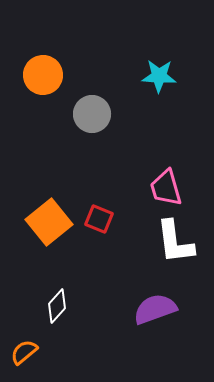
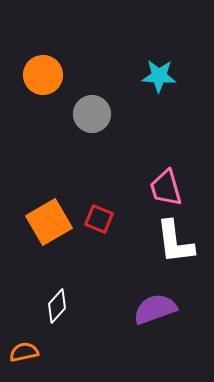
orange square: rotated 9 degrees clockwise
orange semicircle: rotated 28 degrees clockwise
